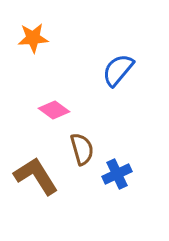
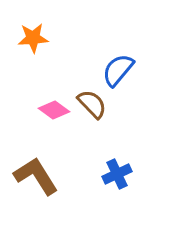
brown semicircle: moved 10 px right, 45 px up; rotated 28 degrees counterclockwise
